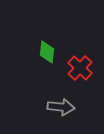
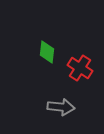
red cross: rotated 10 degrees counterclockwise
